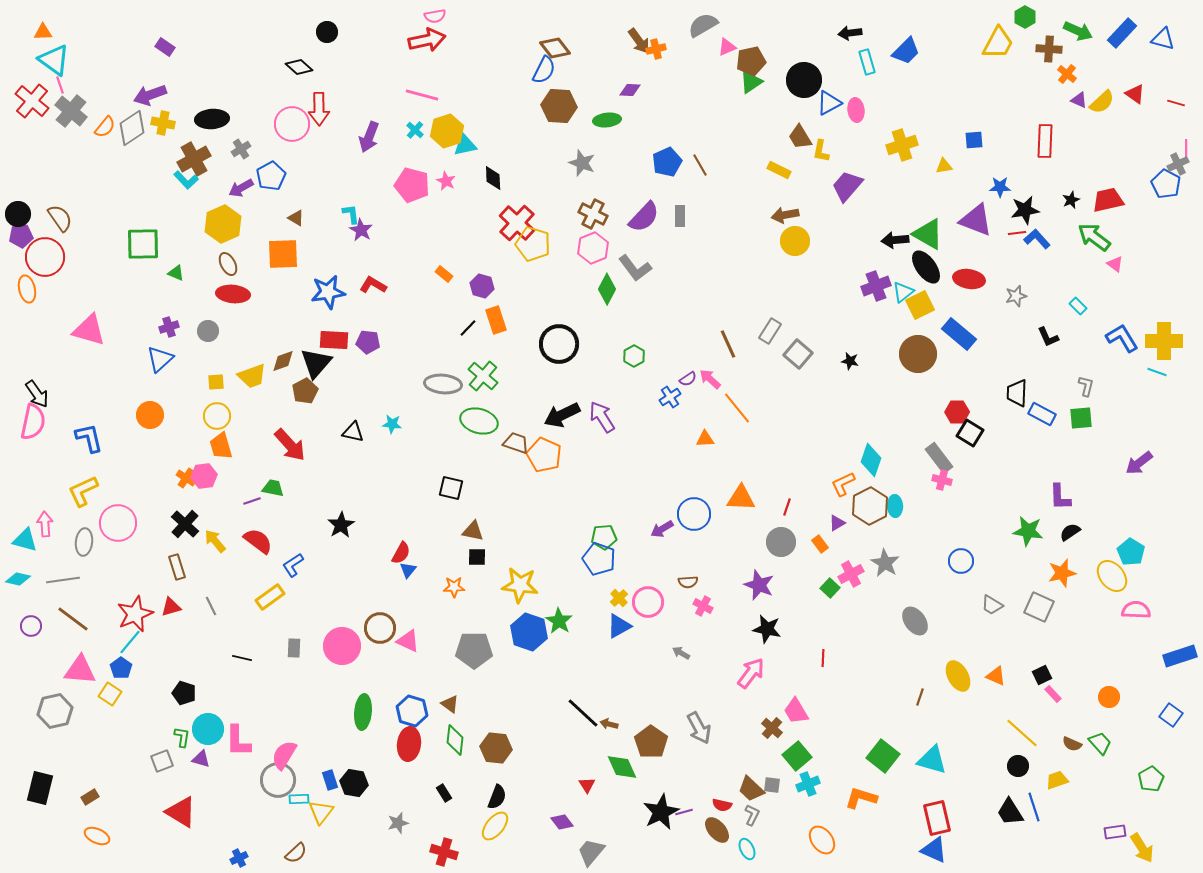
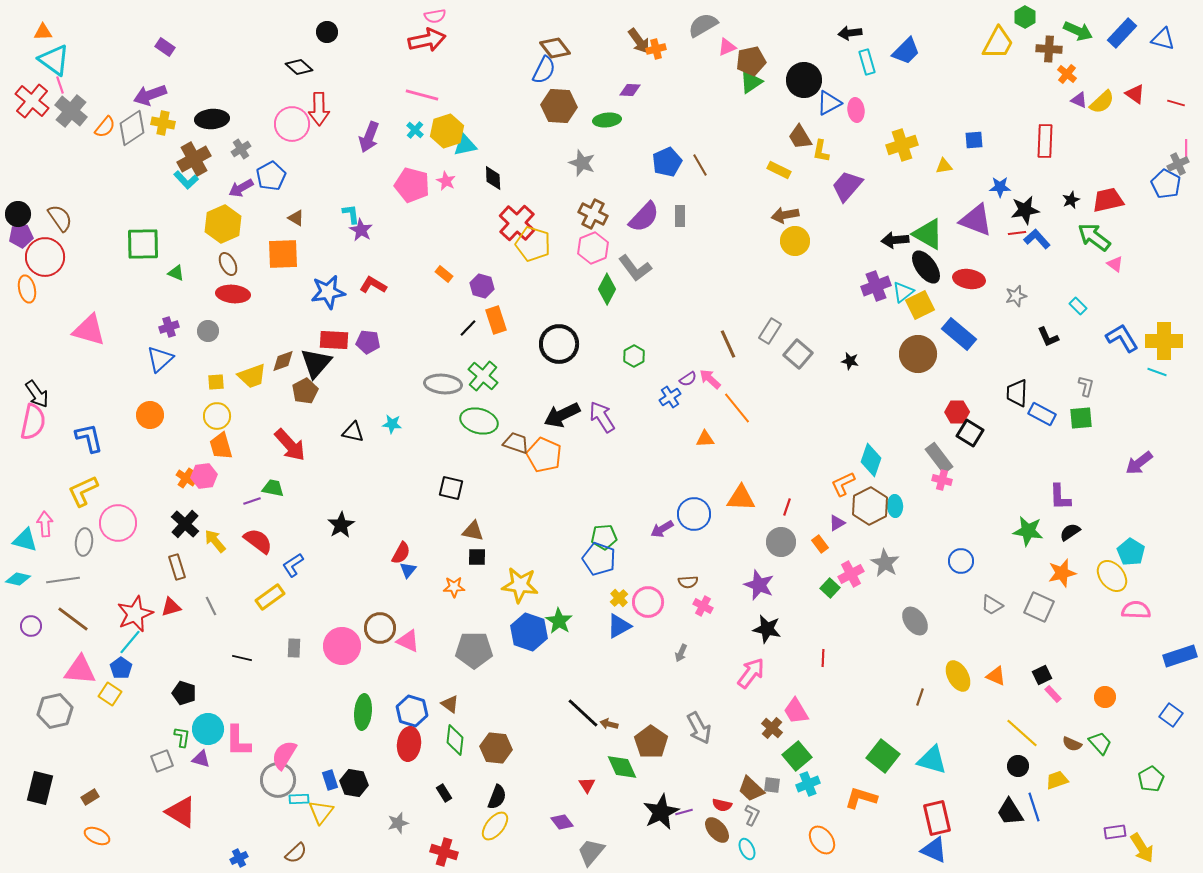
gray arrow at (681, 653): rotated 96 degrees counterclockwise
orange circle at (1109, 697): moved 4 px left
